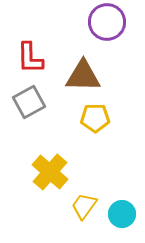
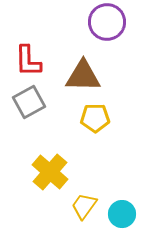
red L-shape: moved 2 px left, 3 px down
